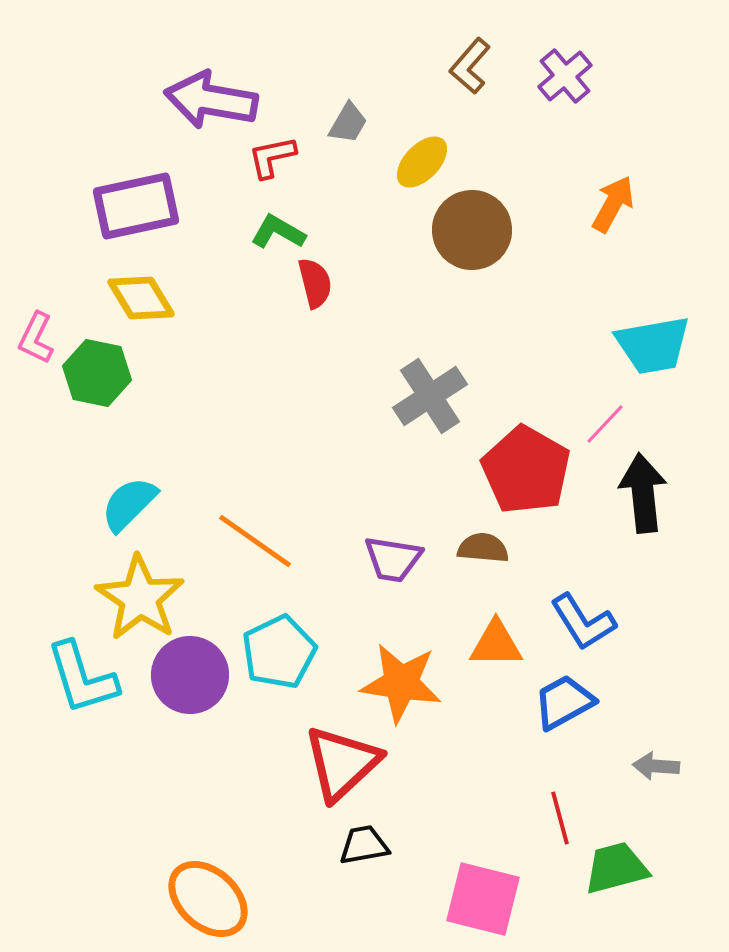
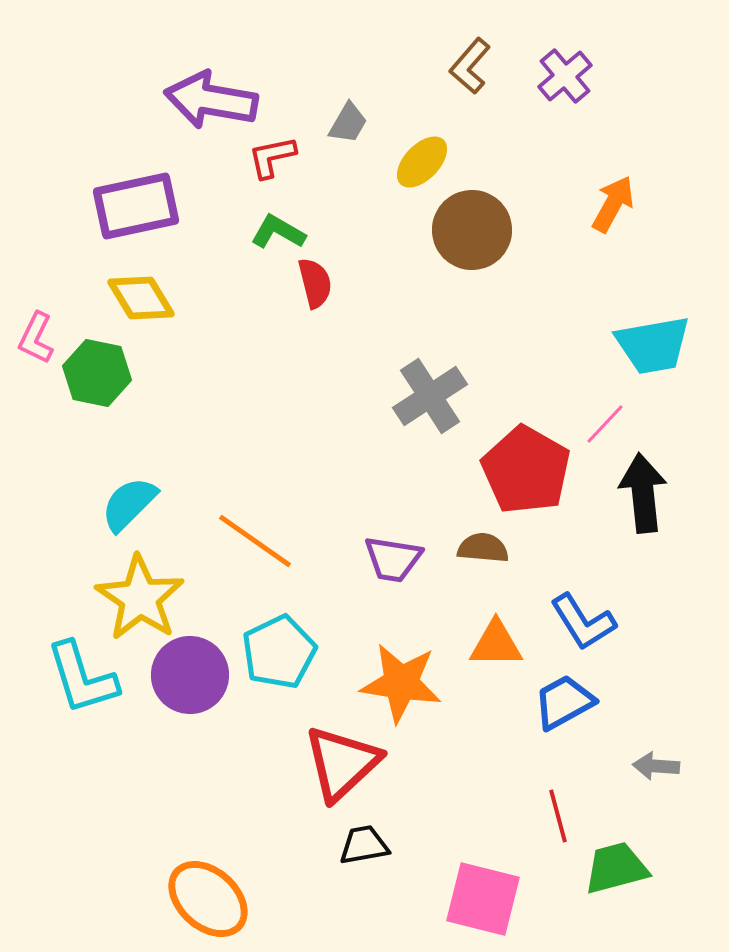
red line: moved 2 px left, 2 px up
